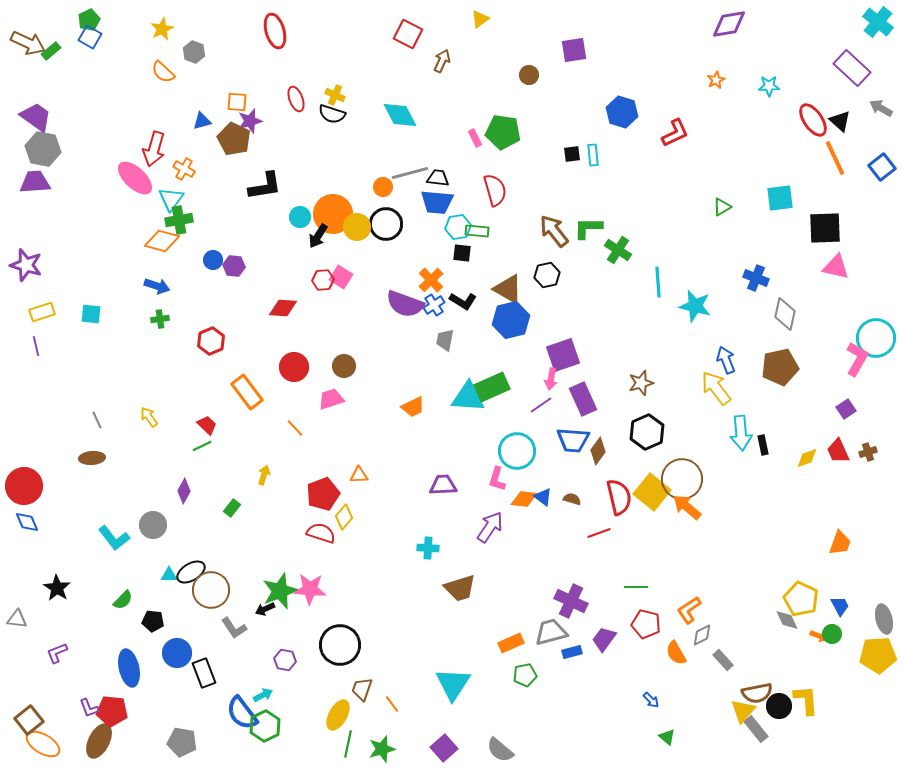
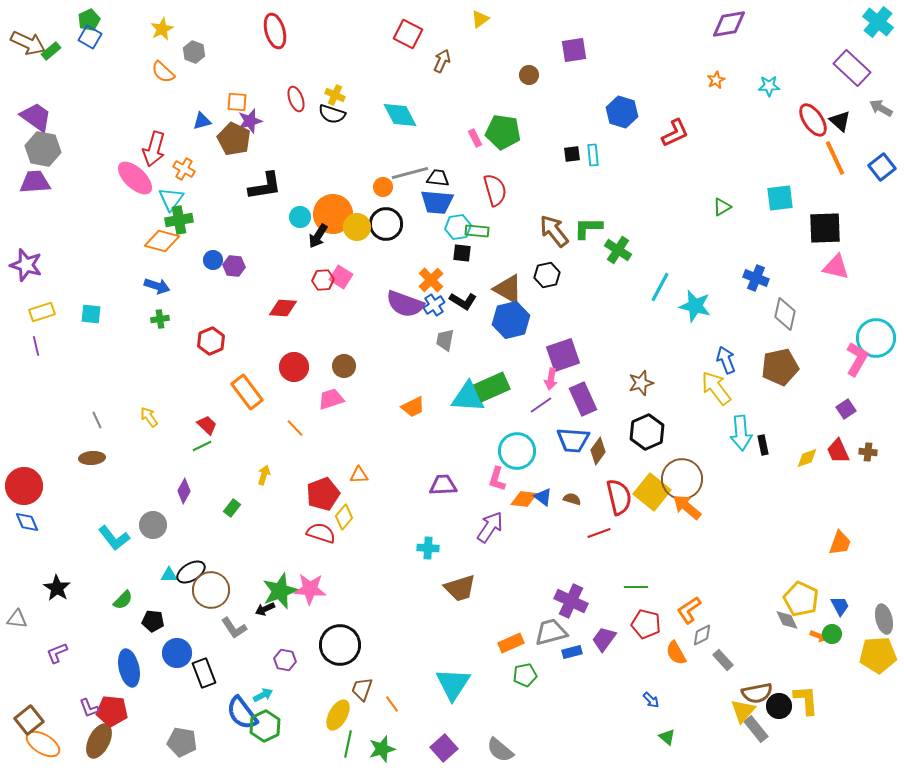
cyan line at (658, 282): moved 2 px right, 5 px down; rotated 32 degrees clockwise
brown cross at (868, 452): rotated 24 degrees clockwise
